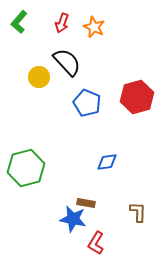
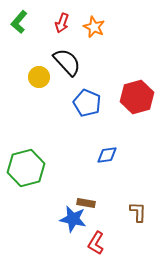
blue diamond: moved 7 px up
